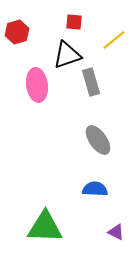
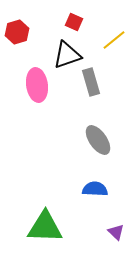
red square: rotated 18 degrees clockwise
purple triangle: rotated 18 degrees clockwise
